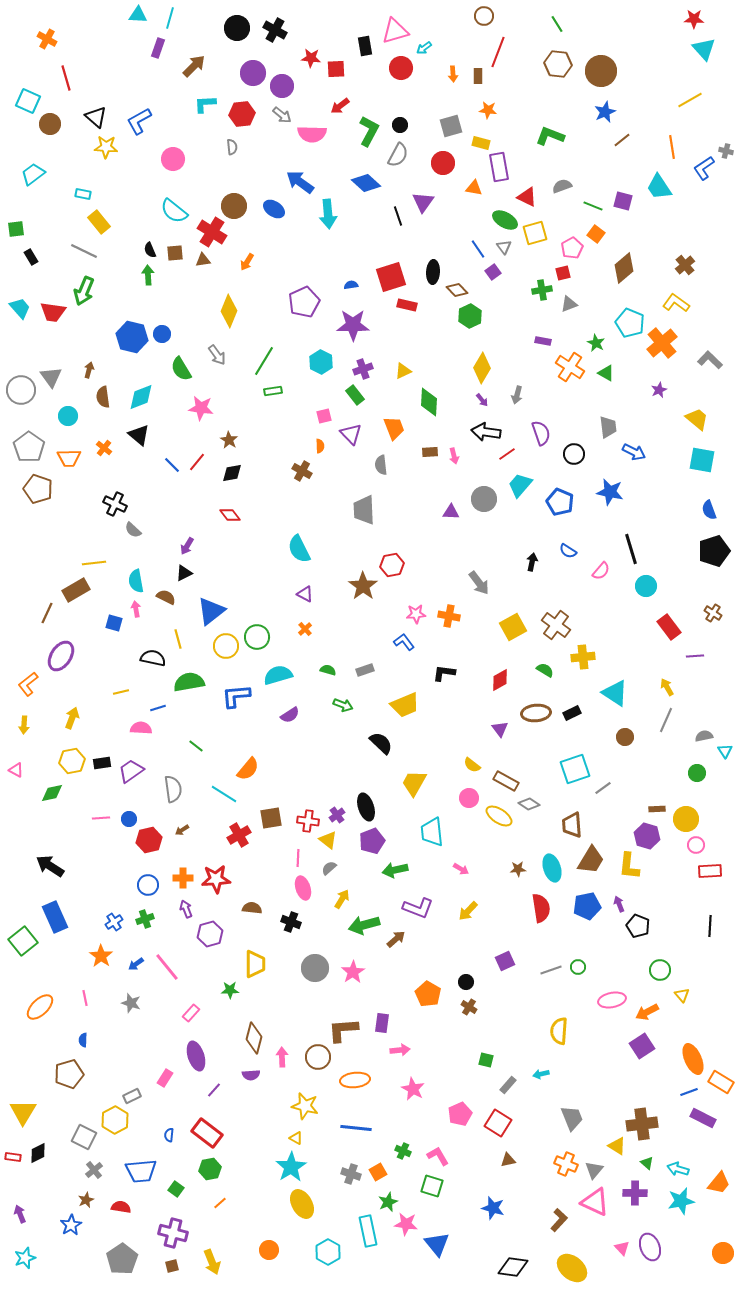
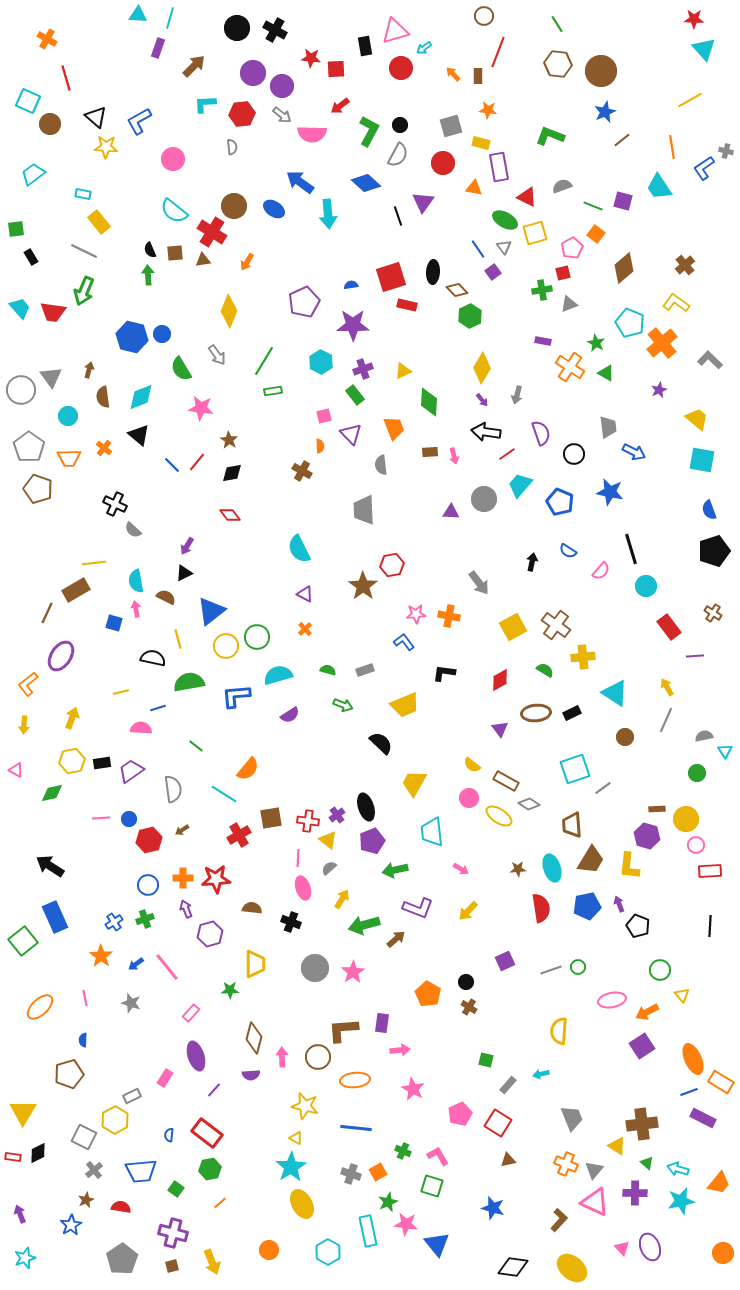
orange arrow at (453, 74): rotated 140 degrees clockwise
